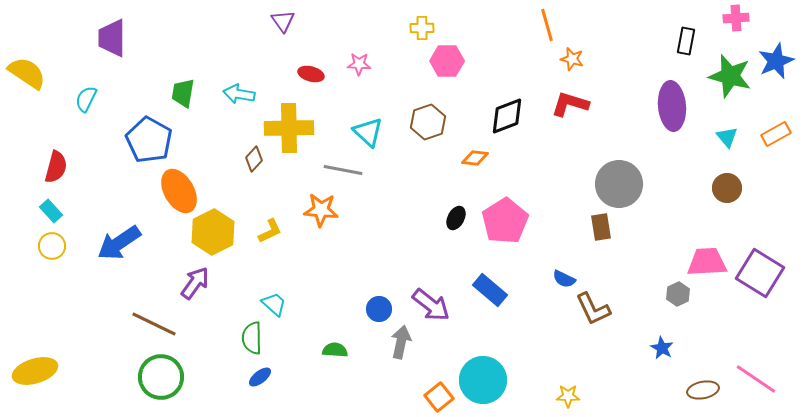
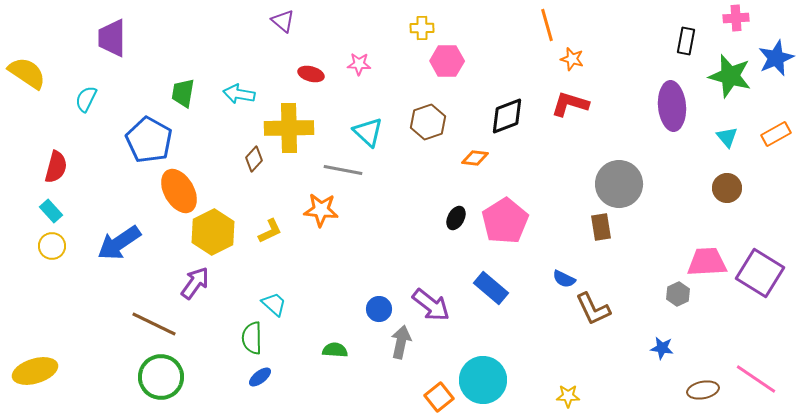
purple triangle at (283, 21): rotated 15 degrees counterclockwise
blue star at (776, 61): moved 3 px up
blue rectangle at (490, 290): moved 1 px right, 2 px up
blue star at (662, 348): rotated 20 degrees counterclockwise
